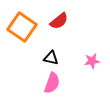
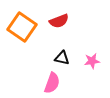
red semicircle: rotated 18 degrees clockwise
black triangle: moved 11 px right
